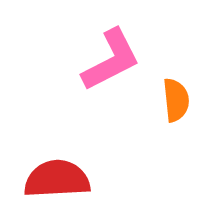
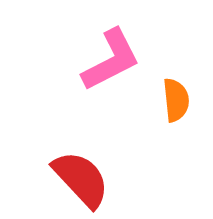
red semicircle: moved 24 px right; rotated 50 degrees clockwise
